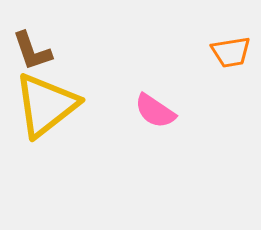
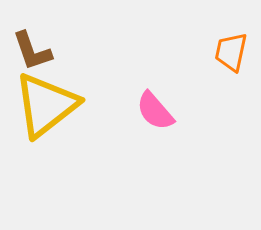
orange trapezoid: rotated 111 degrees clockwise
pink semicircle: rotated 15 degrees clockwise
